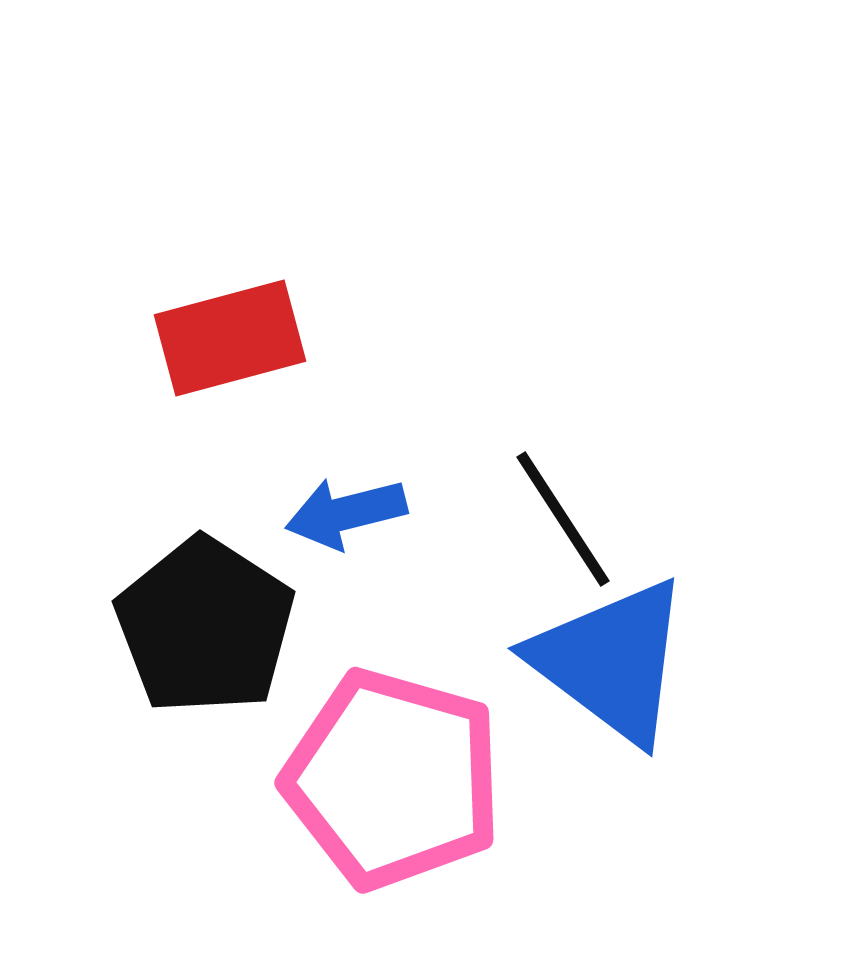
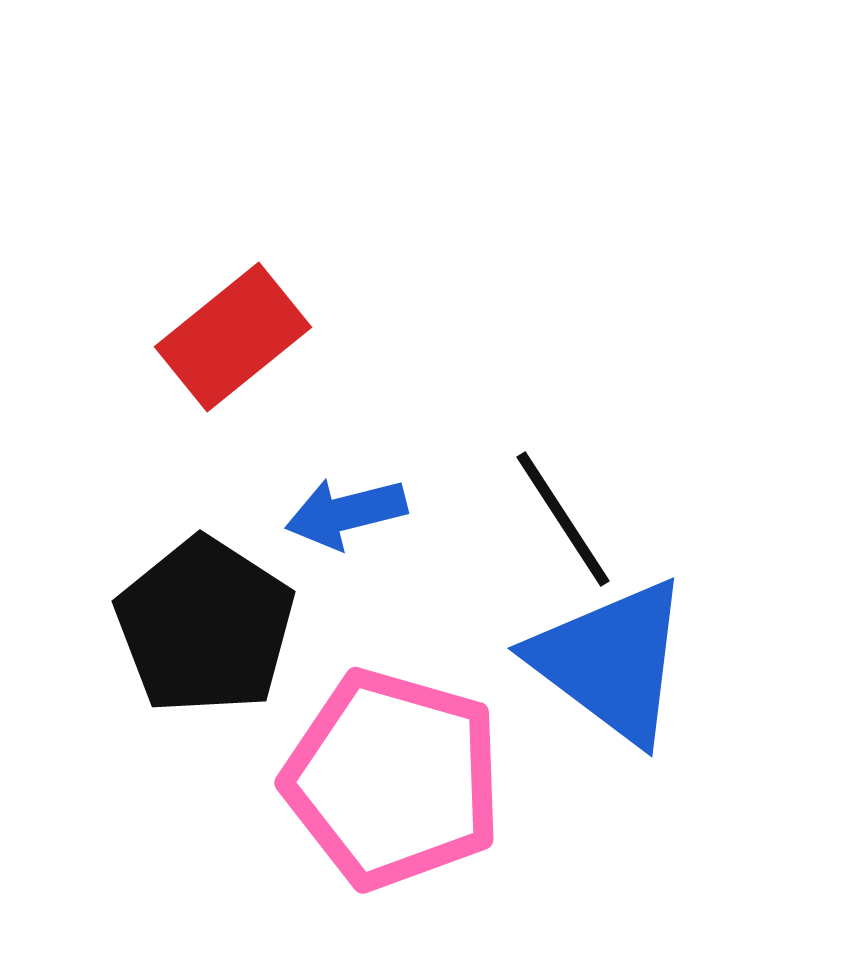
red rectangle: moved 3 px right, 1 px up; rotated 24 degrees counterclockwise
